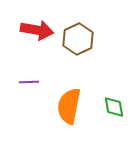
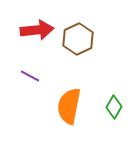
red arrow: rotated 16 degrees counterclockwise
purple line: moved 1 px right, 6 px up; rotated 30 degrees clockwise
green diamond: rotated 40 degrees clockwise
